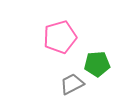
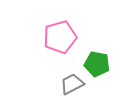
green pentagon: rotated 15 degrees clockwise
